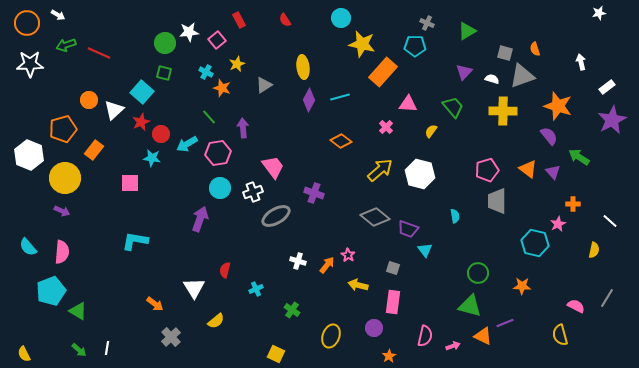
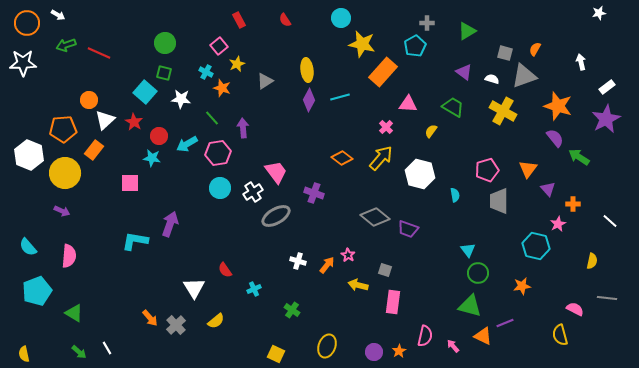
gray cross at (427, 23): rotated 24 degrees counterclockwise
white star at (189, 32): moved 8 px left, 67 px down; rotated 12 degrees clockwise
pink square at (217, 40): moved 2 px right, 6 px down
cyan pentagon at (415, 46): rotated 30 degrees counterclockwise
orange semicircle at (535, 49): rotated 48 degrees clockwise
white star at (30, 64): moved 7 px left, 1 px up
yellow ellipse at (303, 67): moved 4 px right, 3 px down
purple triangle at (464, 72): rotated 36 degrees counterclockwise
gray triangle at (522, 76): moved 2 px right
gray triangle at (264, 85): moved 1 px right, 4 px up
cyan square at (142, 92): moved 3 px right
green trapezoid at (453, 107): rotated 20 degrees counterclockwise
white triangle at (114, 110): moved 9 px left, 10 px down
yellow cross at (503, 111): rotated 28 degrees clockwise
green line at (209, 117): moved 3 px right, 1 px down
purple star at (612, 120): moved 6 px left, 1 px up
red star at (141, 122): moved 7 px left; rotated 18 degrees counterclockwise
orange pentagon at (63, 129): rotated 12 degrees clockwise
red circle at (161, 134): moved 2 px left, 2 px down
purple semicircle at (549, 136): moved 6 px right, 2 px down
orange diamond at (341, 141): moved 1 px right, 17 px down
pink trapezoid at (273, 167): moved 3 px right, 5 px down
orange triangle at (528, 169): rotated 30 degrees clockwise
yellow arrow at (380, 170): moved 1 px right, 12 px up; rotated 8 degrees counterclockwise
purple triangle at (553, 172): moved 5 px left, 17 px down
yellow circle at (65, 178): moved 5 px up
white cross at (253, 192): rotated 12 degrees counterclockwise
gray trapezoid at (497, 201): moved 2 px right
cyan semicircle at (455, 216): moved 21 px up
purple arrow at (200, 219): moved 30 px left, 5 px down
cyan hexagon at (535, 243): moved 1 px right, 3 px down
cyan triangle at (425, 250): moved 43 px right
yellow semicircle at (594, 250): moved 2 px left, 11 px down
pink semicircle at (62, 252): moved 7 px right, 4 px down
gray square at (393, 268): moved 8 px left, 2 px down
red semicircle at (225, 270): rotated 49 degrees counterclockwise
orange star at (522, 286): rotated 12 degrees counterclockwise
cyan cross at (256, 289): moved 2 px left
cyan pentagon at (51, 291): moved 14 px left
gray line at (607, 298): rotated 66 degrees clockwise
orange arrow at (155, 304): moved 5 px left, 14 px down; rotated 12 degrees clockwise
pink semicircle at (576, 306): moved 1 px left, 3 px down
green triangle at (78, 311): moved 4 px left, 2 px down
purple circle at (374, 328): moved 24 px down
yellow ellipse at (331, 336): moved 4 px left, 10 px down
gray cross at (171, 337): moved 5 px right, 12 px up
pink arrow at (453, 346): rotated 112 degrees counterclockwise
white line at (107, 348): rotated 40 degrees counterclockwise
green arrow at (79, 350): moved 2 px down
yellow semicircle at (24, 354): rotated 14 degrees clockwise
orange star at (389, 356): moved 10 px right, 5 px up
